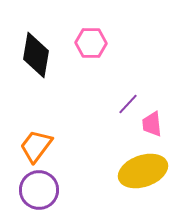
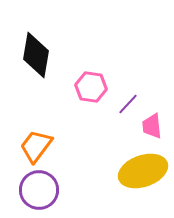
pink hexagon: moved 44 px down; rotated 8 degrees clockwise
pink trapezoid: moved 2 px down
